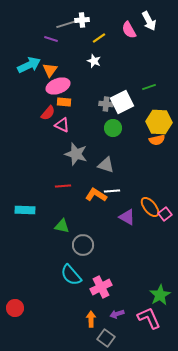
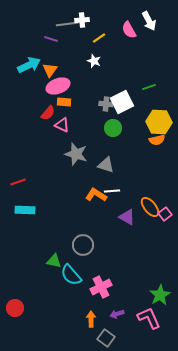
gray line: rotated 10 degrees clockwise
red line: moved 45 px left, 4 px up; rotated 14 degrees counterclockwise
green triangle: moved 8 px left, 35 px down
